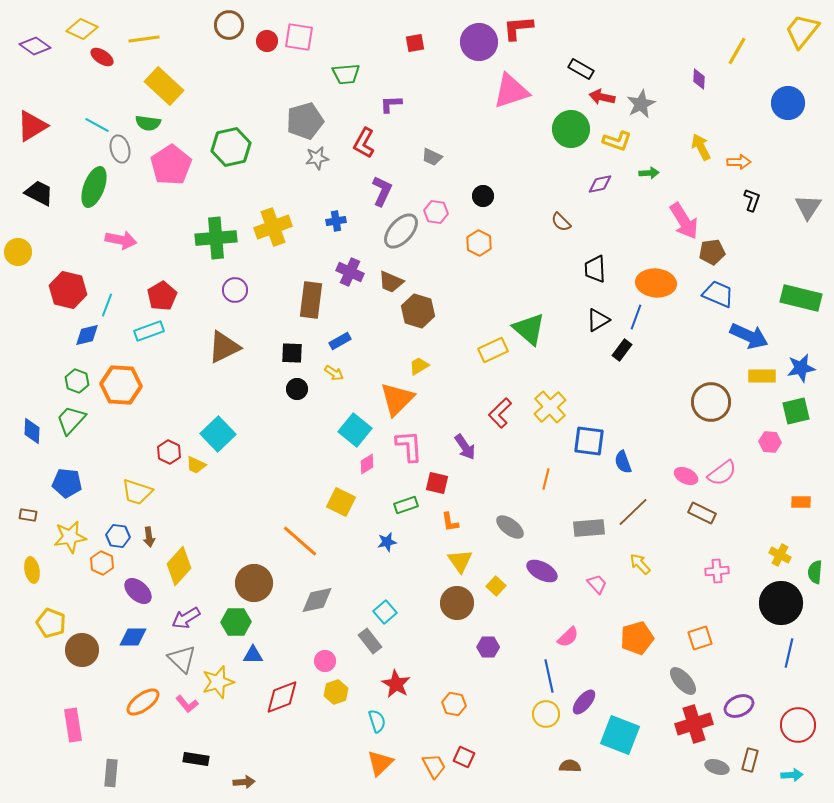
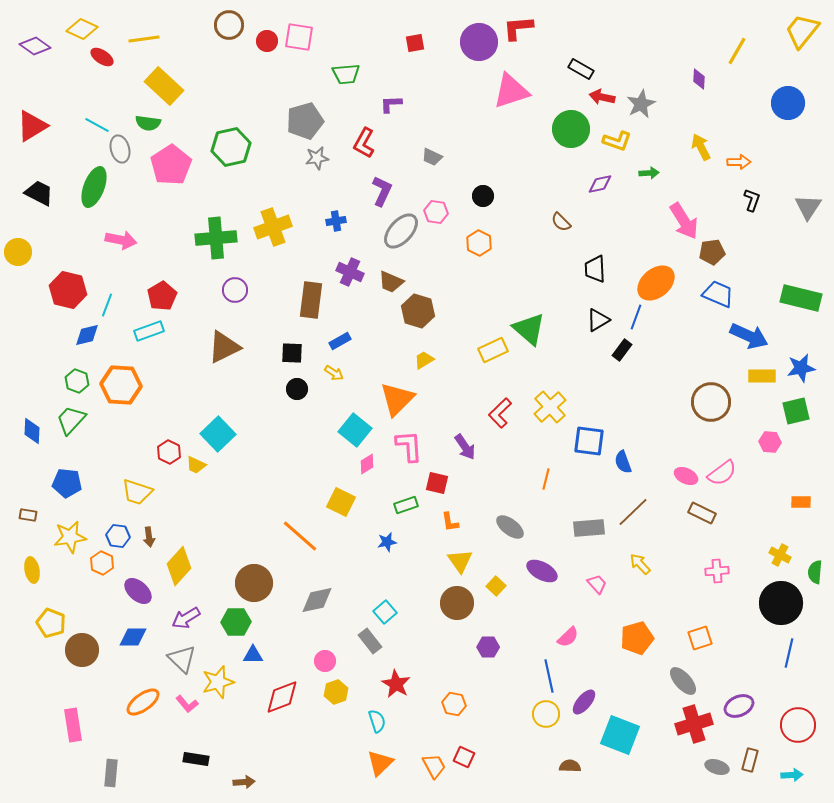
orange ellipse at (656, 283): rotated 45 degrees counterclockwise
yellow trapezoid at (419, 366): moved 5 px right, 6 px up
orange line at (300, 541): moved 5 px up
